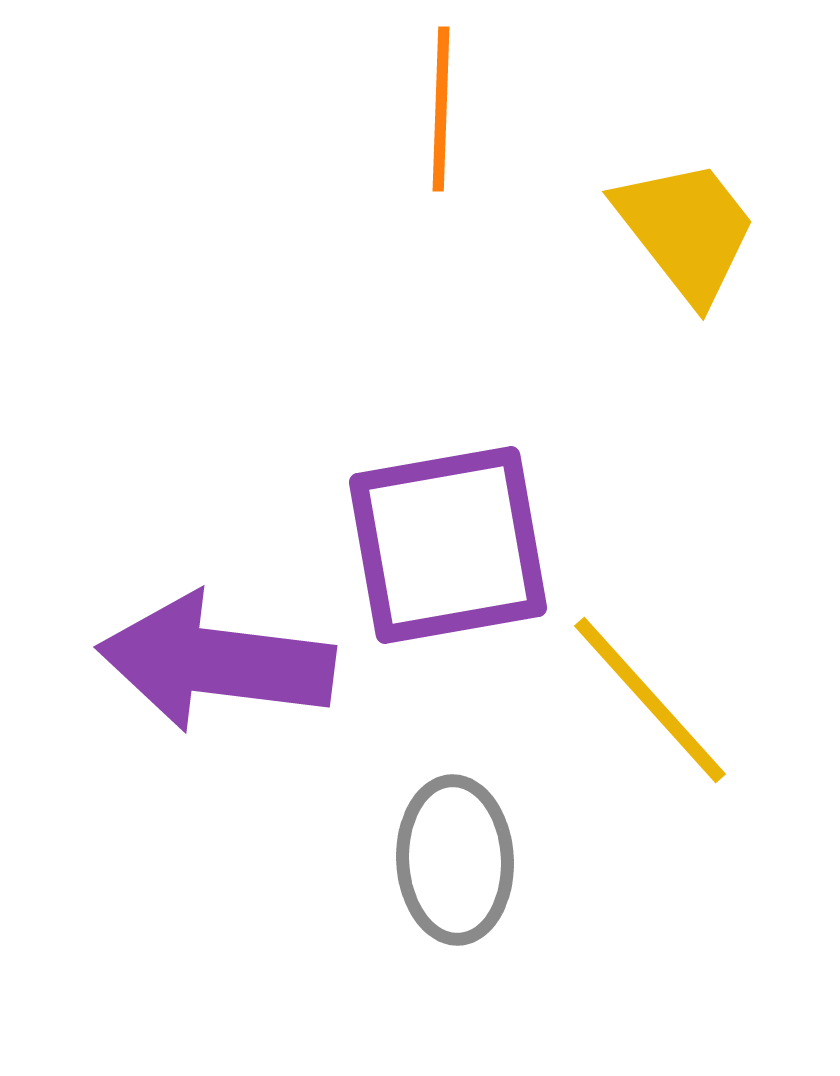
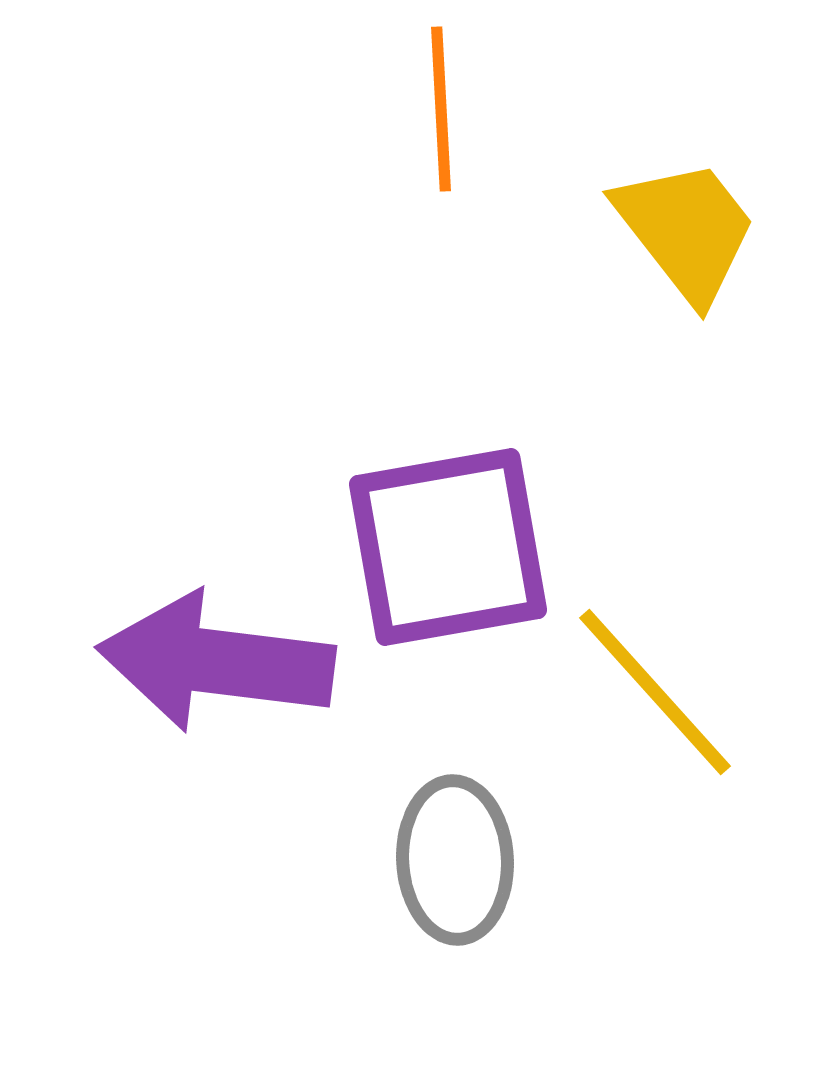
orange line: rotated 5 degrees counterclockwise
purple square: moved 2 px down
yellow line: moved 5 px right, 8 px up
